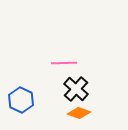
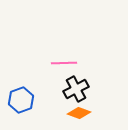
black cross: rotated 20 degrees clockwise
blue hexagon: rotated 15 degrees clockwise
